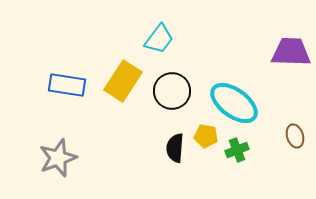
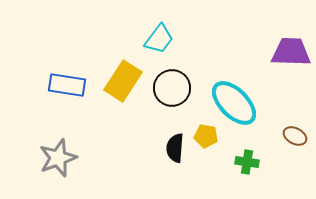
black circle: moved 3 px up
cyan ellipse: rotated 9 degrees clockwise
brown ellipse: rotated 45 degrees counterclockwise
green cross: moved 10 px right, 12 px down; rotated 30 degrees clockwise
